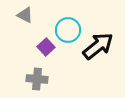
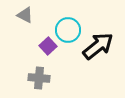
purple square: moved 2 px right, 1 px up
gray cross: moved 2 px right, 1 px up
